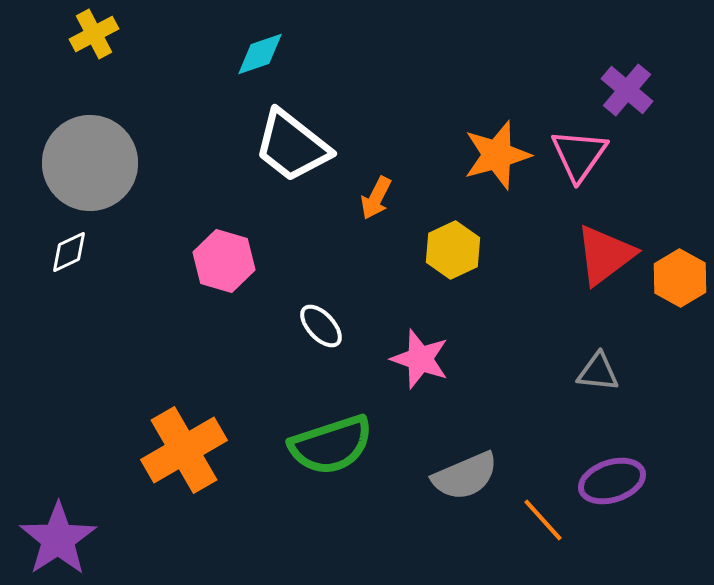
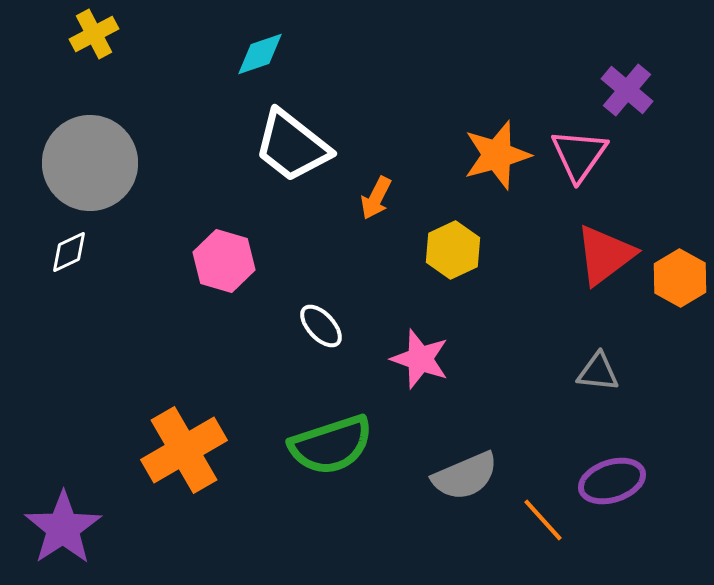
purple star: moved 5 px right, 11 px up
